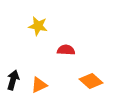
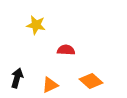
yellow star: moved 2 px left, 1 px up
black arrow: moved 4 px right, 2 px up
orange triangle: moved 11 px right
